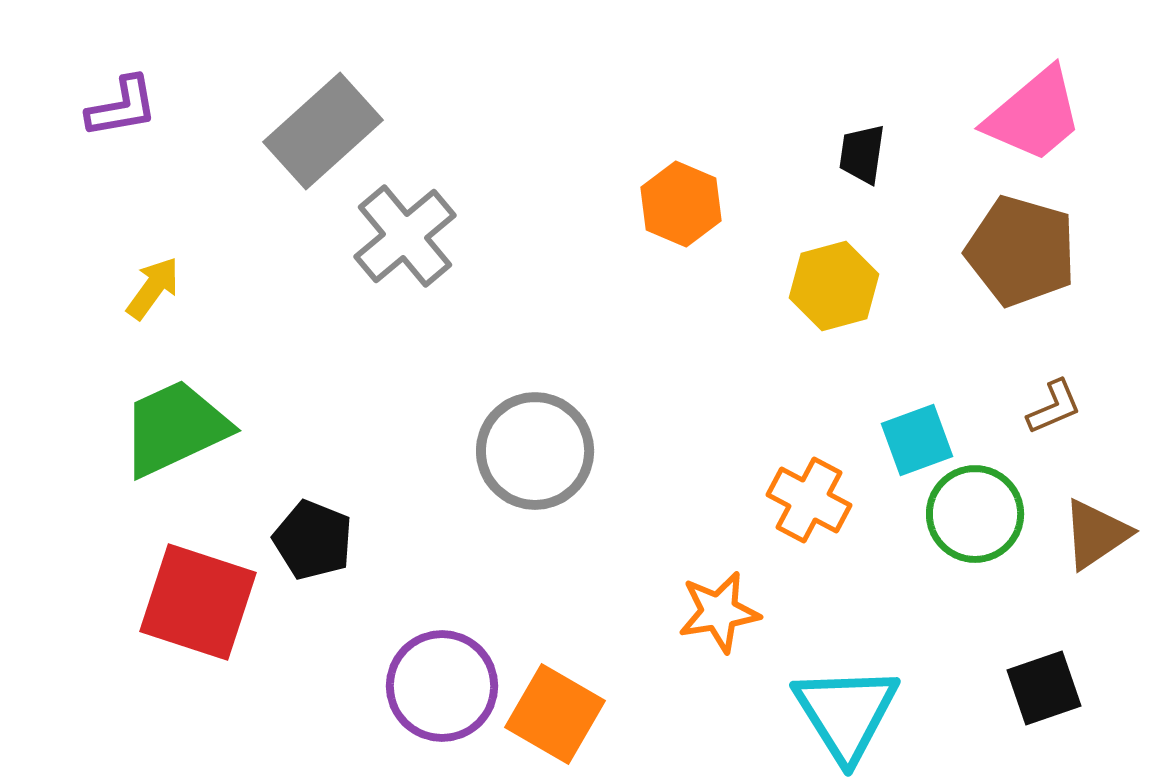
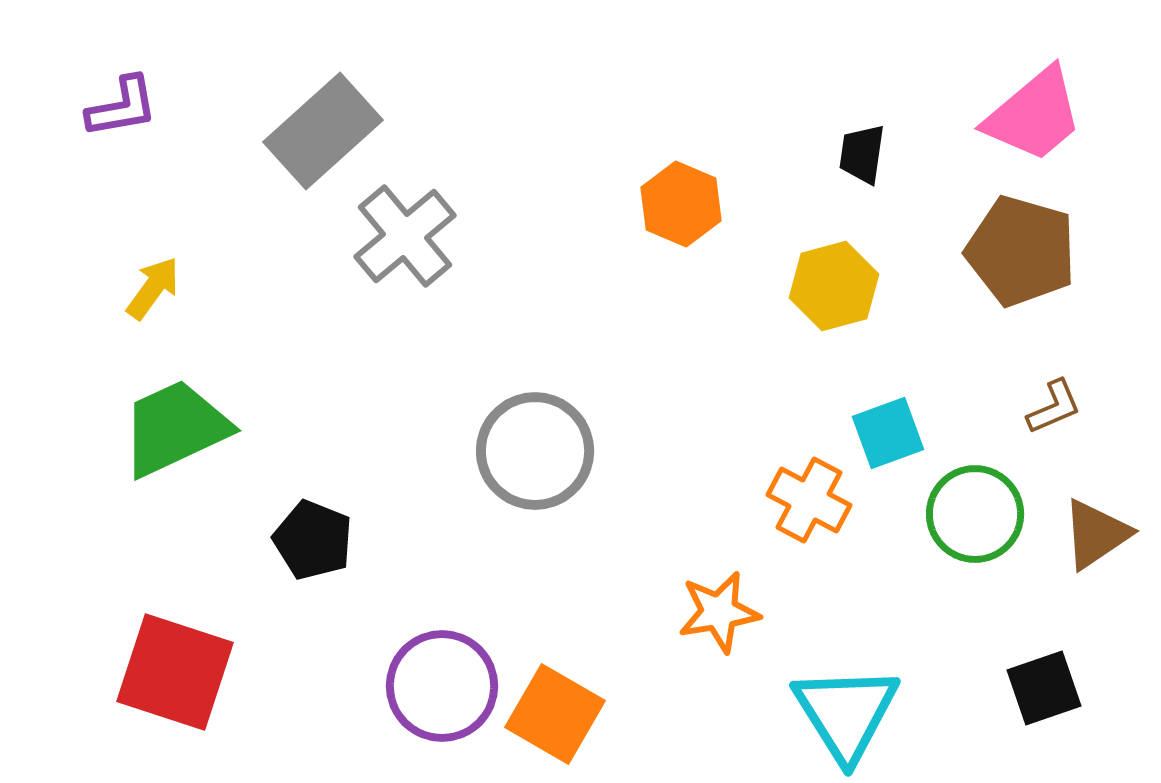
cyan square: moved 29 px left, 7 px up
red square: moved 23 px left, 70 px down
